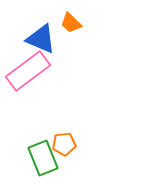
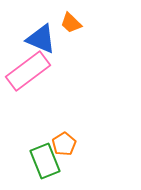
orange pentagon: rotated 25 degrees counterclockwise
green rectangle: moved 2 px right, 3 px down
